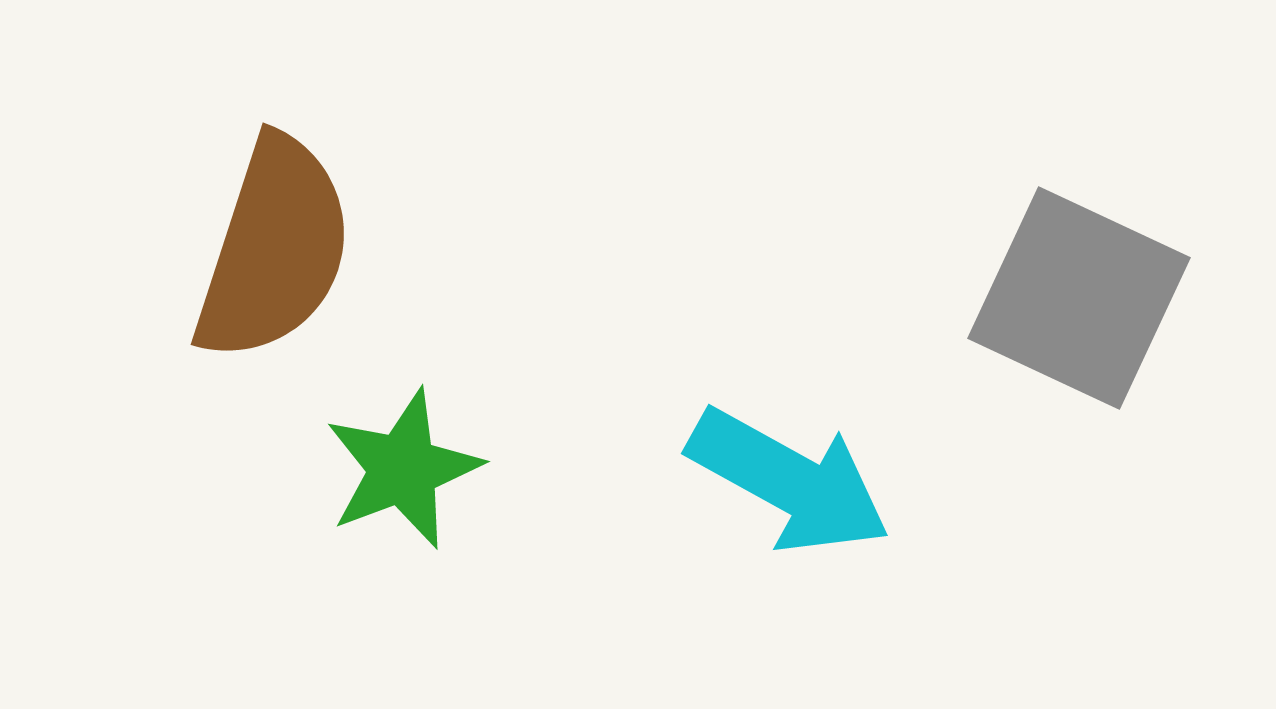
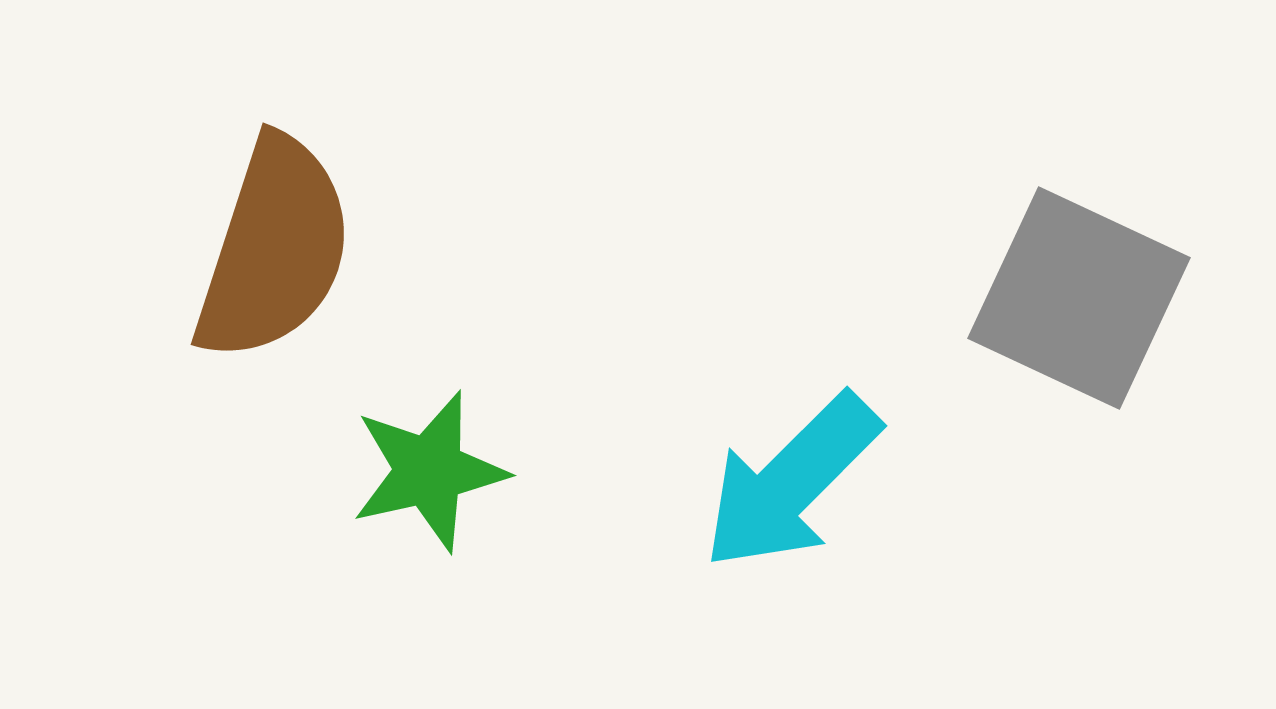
green star: moved 26 px right, 2 px down; rotated 8 degrees clockwise
cyan arrow: moved 2 px right, 1 px down; rotated 106 degrees clockwise
